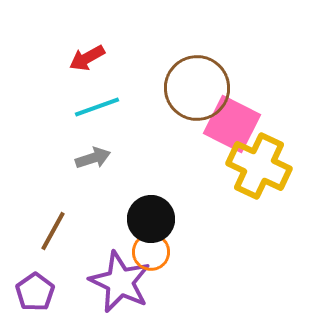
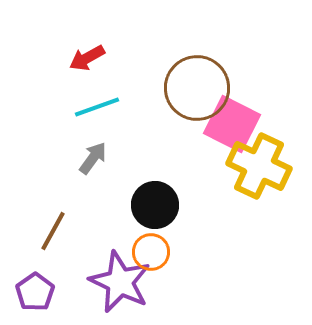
gray arrow: rotated 36 degrees counterclockwise
black circle: moved 4 px right, 14 px up
